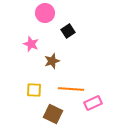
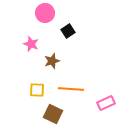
yellow square: moved 3 px right
pink rectangle: moved 13 px right
